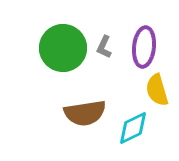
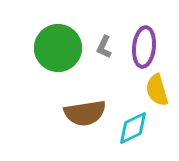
green circle: moved 5 px left
